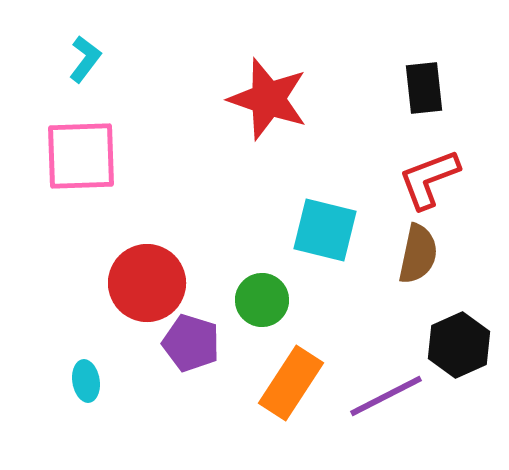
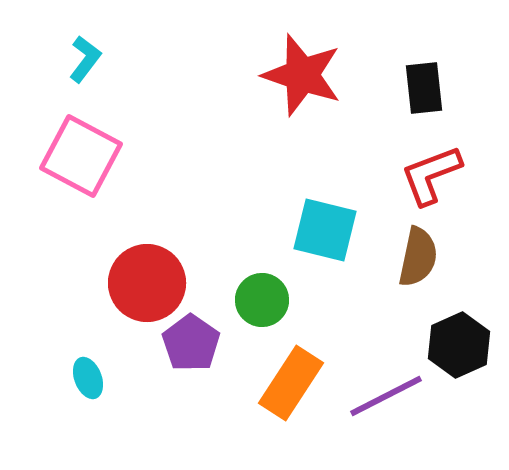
red star: moved 34 px right, 24 px up
pink square: rotated 30 degrees clockwise
red L-shape: moved 2 px right, 4 px up
brown semicircle: moved 3 px down
purple pentagon: rotated 18 degrees clockwise
cyan ellipse: moved 2 px right, 3 px up; rotated 12 degrees counterclockwise
